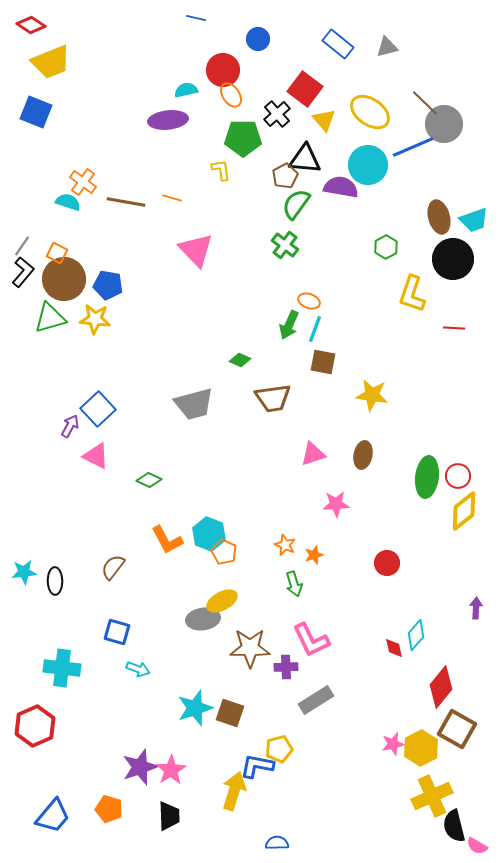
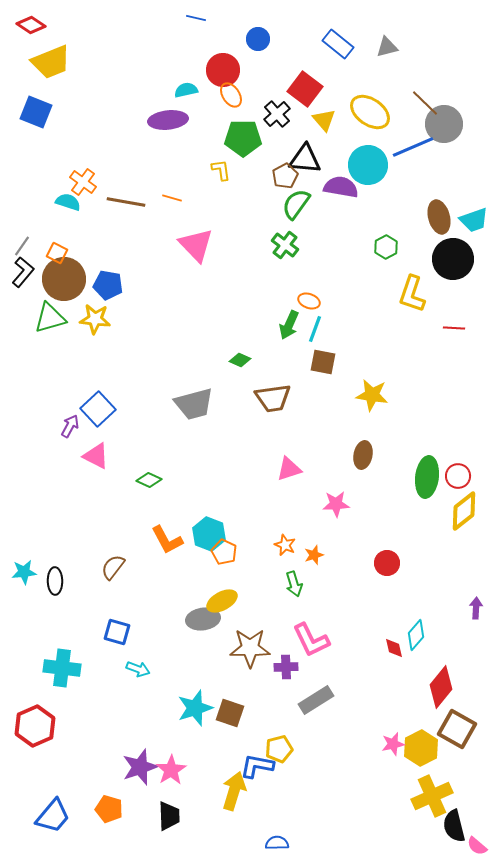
pink triangle at (196, 250): moved 5 px up
pink triangle at (313, 454): moved 24 px left, 15 px down
pink semicircle at (477, 846): rotated 10 degrees clockwise
